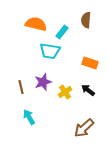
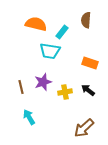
yellow cross: rotated 24 degrees clockwise
